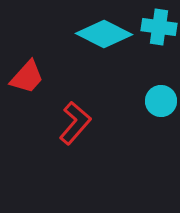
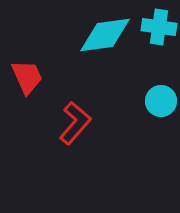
cyan diamond: moved 1 px right, 1 px down; rotated 34 degrees counterclockwise
red trapezoid: rotated 66 degrees counterclockwise
